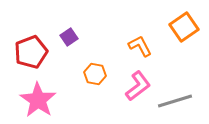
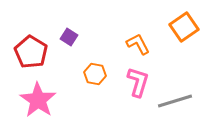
purple square: rotated 24 degrees counterclockwise
orange L-shape: moved 2 px left, 2 px up
red pentagon: rotated 20 degrees counterclockwise
pink L-shape: moved 4 px up; rotated 36 degrees counterclockwise
